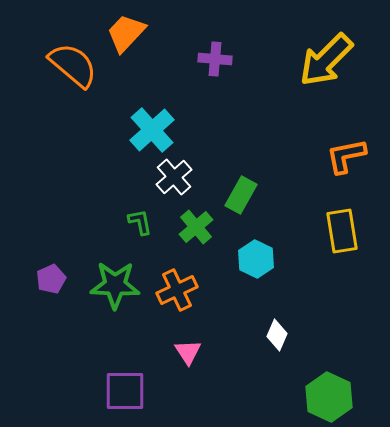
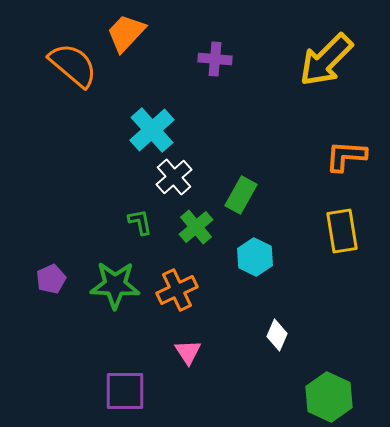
orange L-shape: rotated 15 degrees clockwise
cyan hexagon: moved 1 px left, 2 px up
